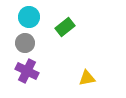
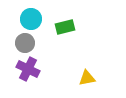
cyan circle: moved 2 px right, 2 px down
green rectangle: rotated 24 degrees clockwise
purple cross: moved 1 px right, 2 px up
